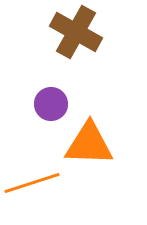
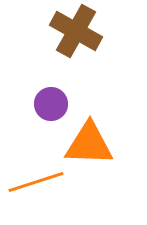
brown cross: moved 1 px up
orange line: moved 4 px right, 1 px up
